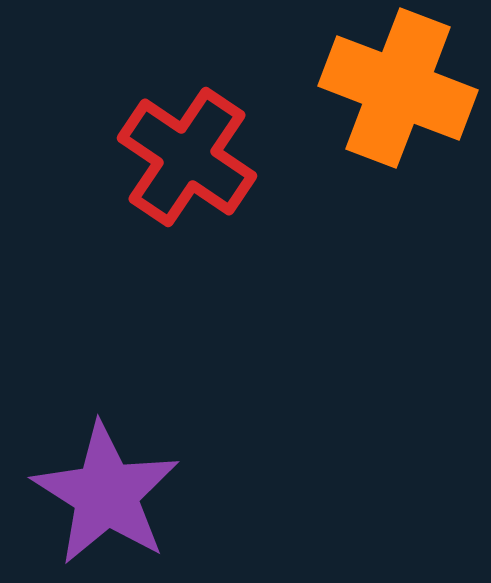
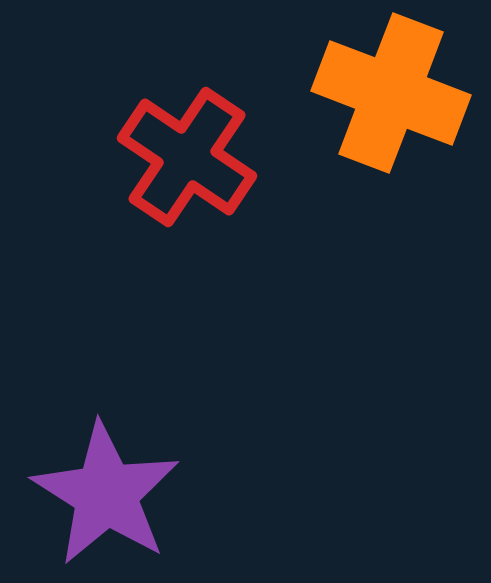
orange cross: moved 7 px left, 5 px down
